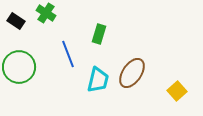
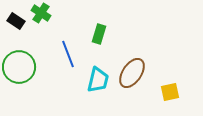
green cross: moved 5 px left
yellow square: moved 7 px left, 1 px down; rotated 30 degrees clockwise
